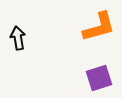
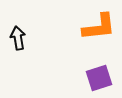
orange L-shape: rotated 9 degrees clockwise
